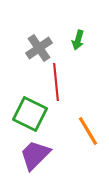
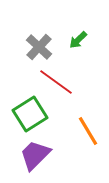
green arrow: rotated 30 degrees clockwise
gray cross: moved 1 px up; rotated 12 degrees counterclockwise
red line: rotated 48 degrees counterclockwise
green square: rotated 32 degrees clockwise
